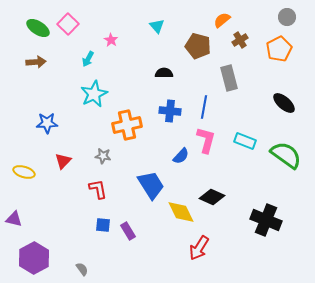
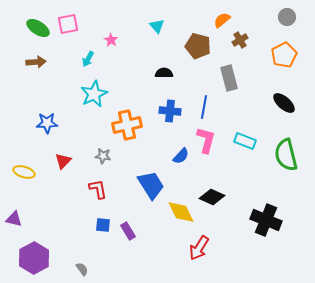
pink square: rotated 35 degrees clockwise
orange pentagon: moved 5 px right, 6 px down
green semicircle: rotated 140 degrees counterclockwise
